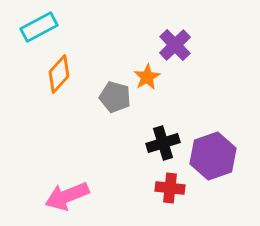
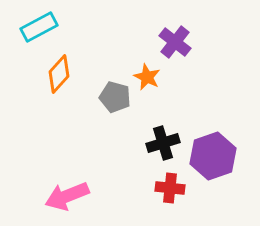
purple cross: moved 3 px up; rotated 8 degrees counterclockwise
orange star: rotated 16 degrees counterclockwise
